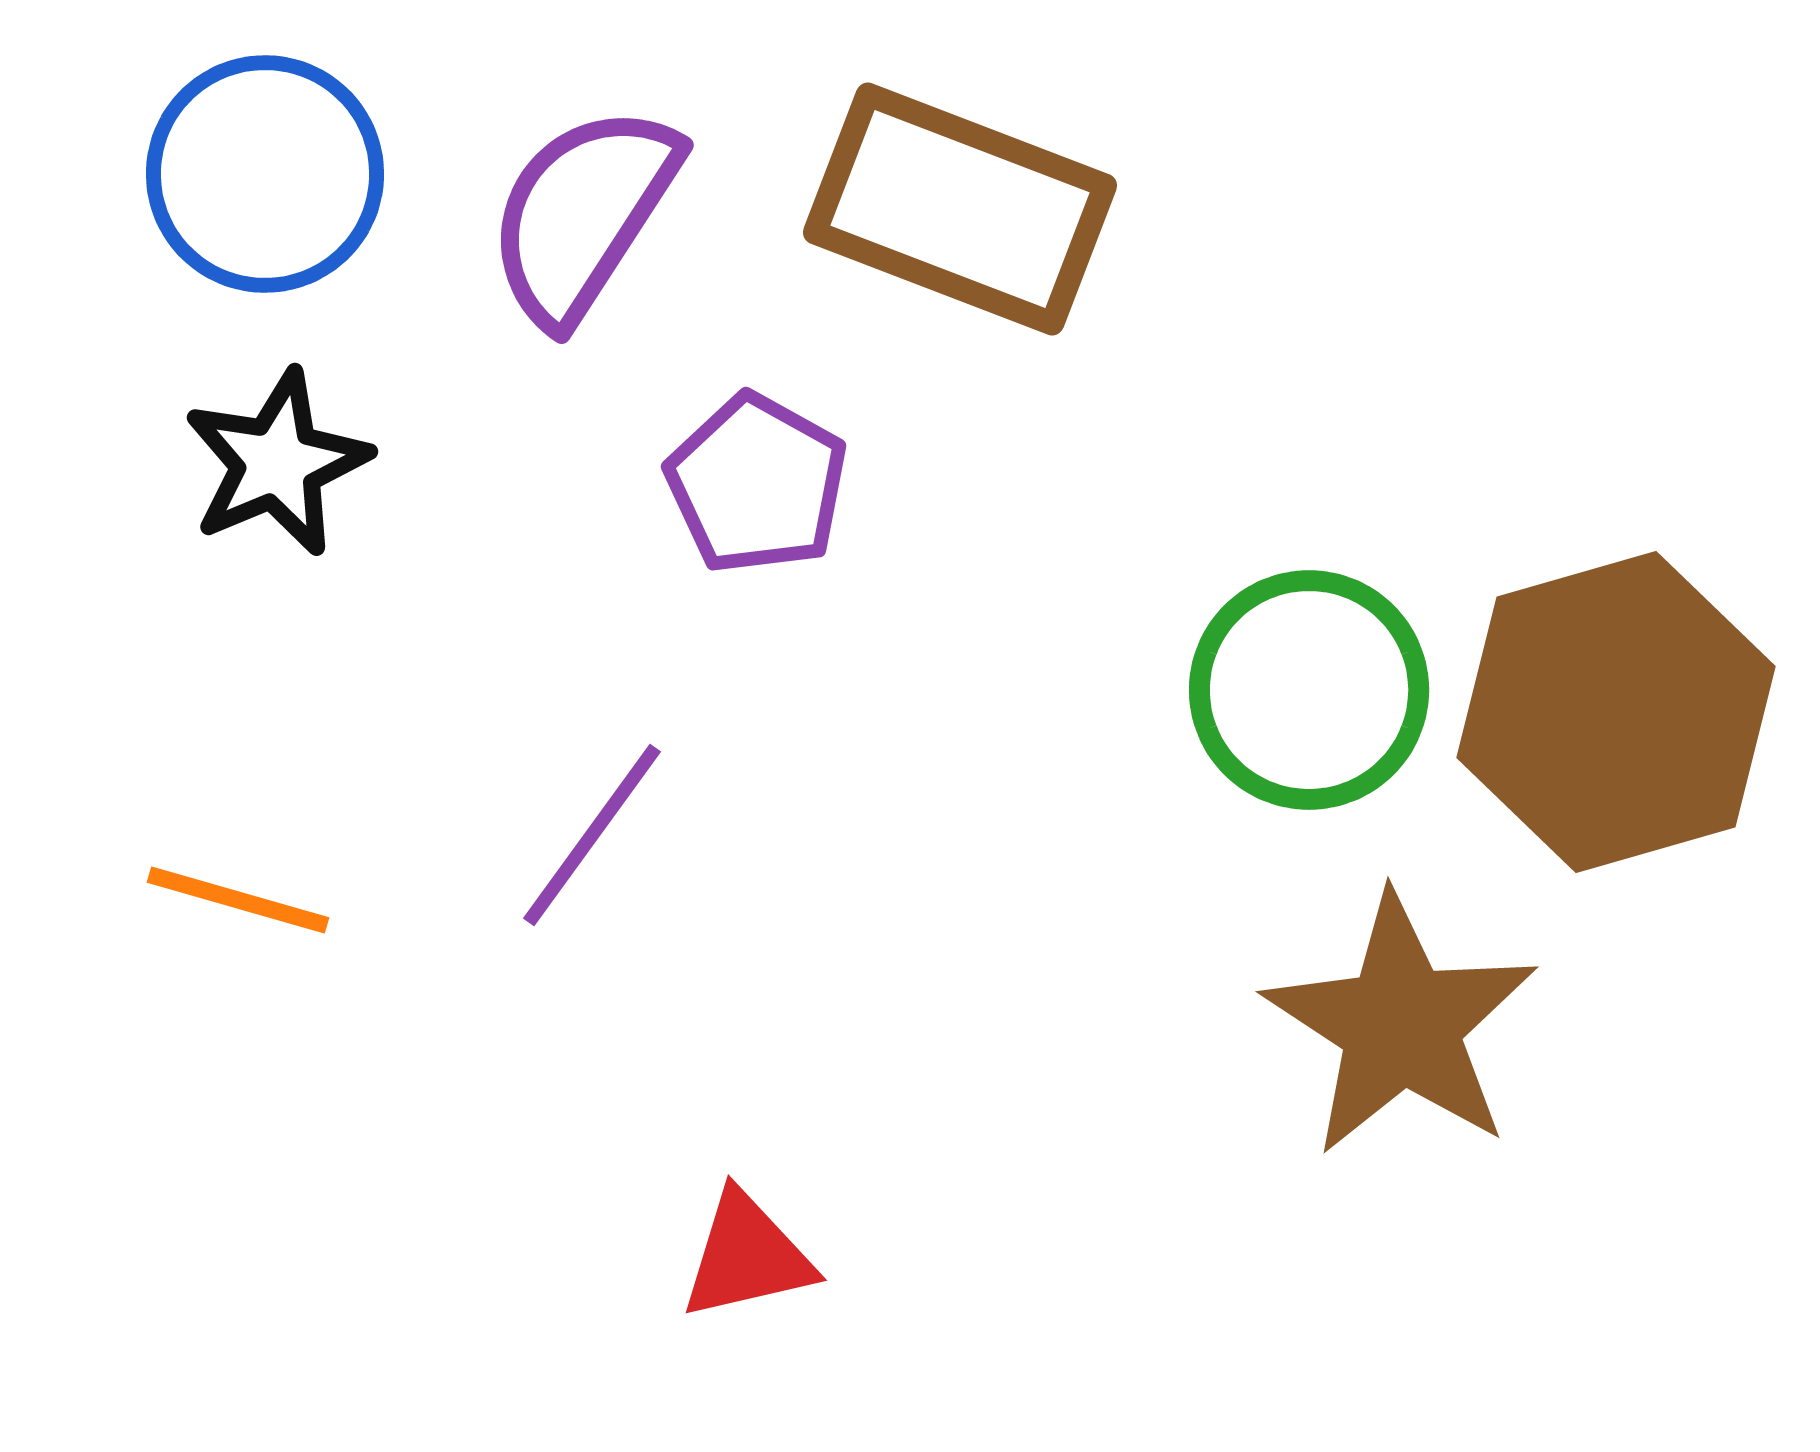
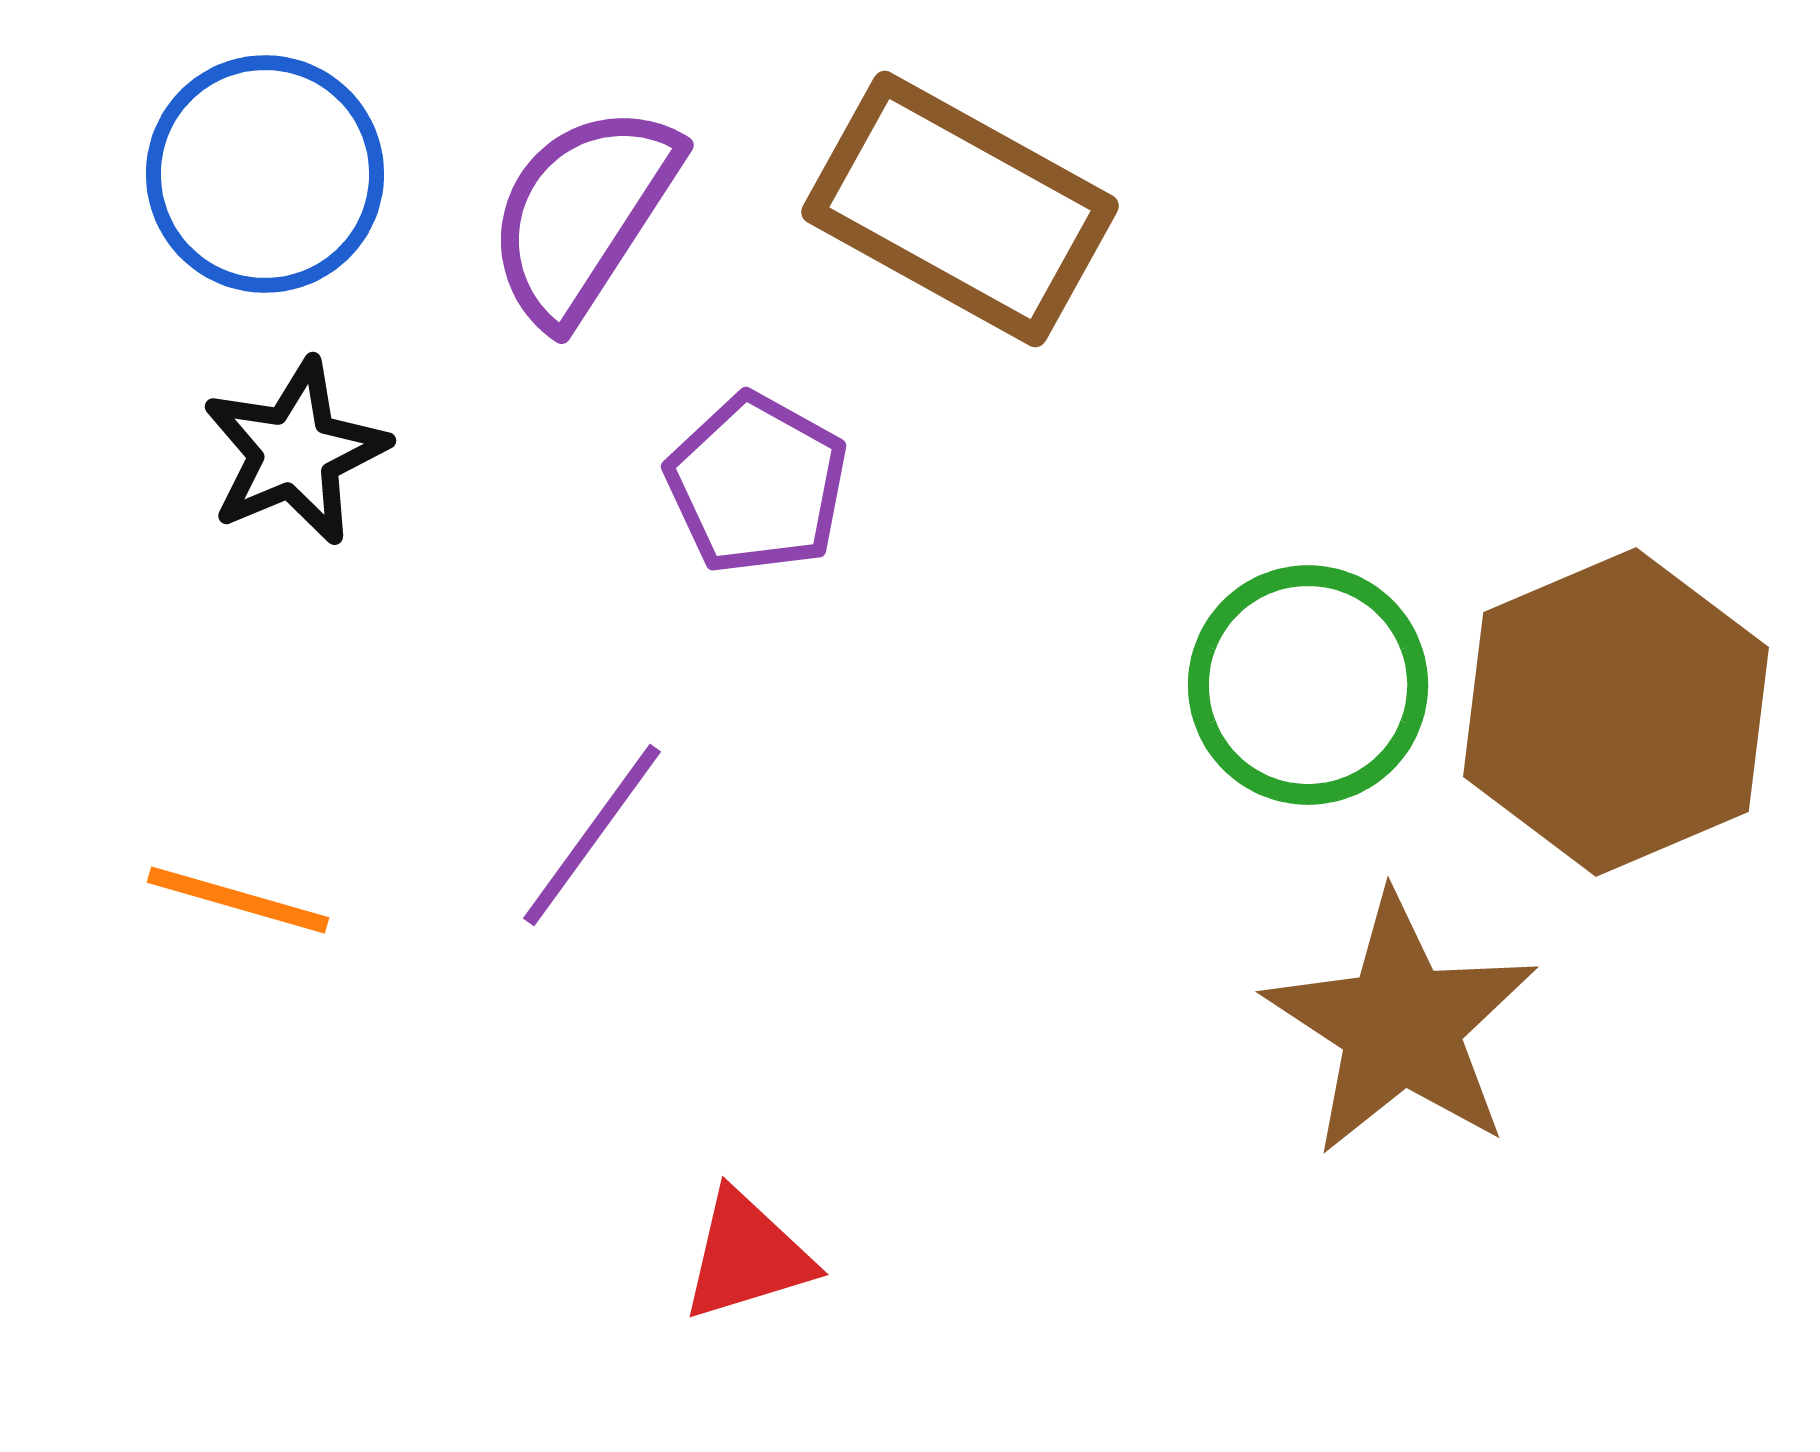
brown rectangle: rotated 8 degrees clockwise
black star: moved 18 px right, 11 px up
green circle: moved 1 px left, 5 px up
brown hexagon: rotated 7 degrees counterclockwise
red triangle: rotated 4 degrees counterclockwise
